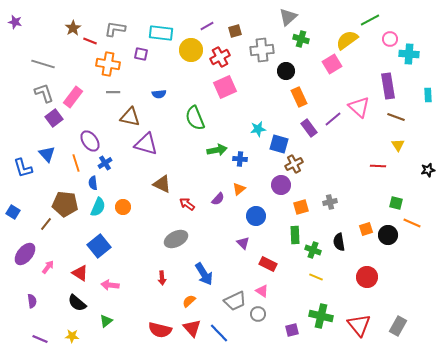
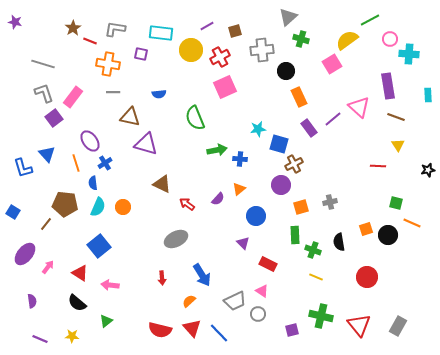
blue arrow at (204, 274): moved 2 px left, 1 px down
